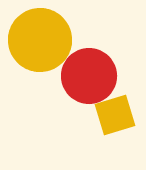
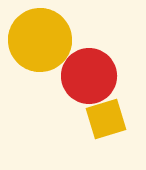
yellow square: moved 9 px left, 4 px down
